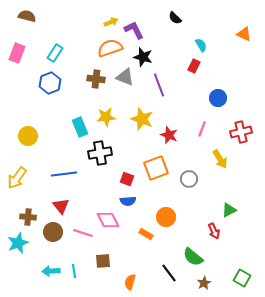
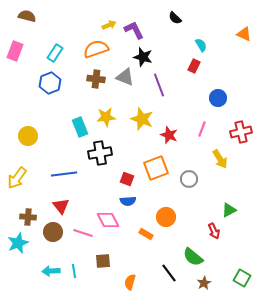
yellow arrow at (111, 22): moved 2 px left, 3 px down
orange semicircle at (110, 48): moved 14 px left, 1 px down
pink rectangle at (17, 53): moved 2 px left, 2 px up
